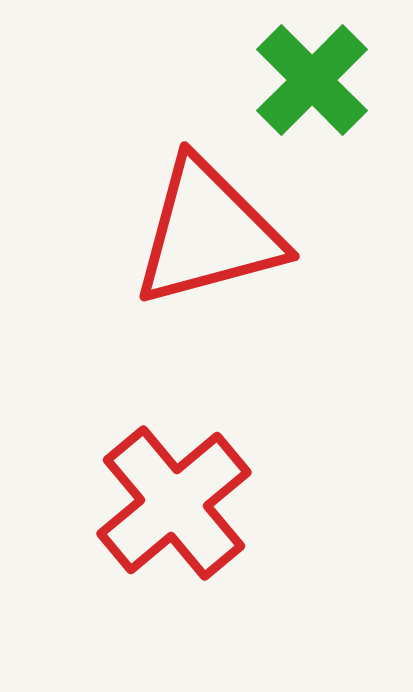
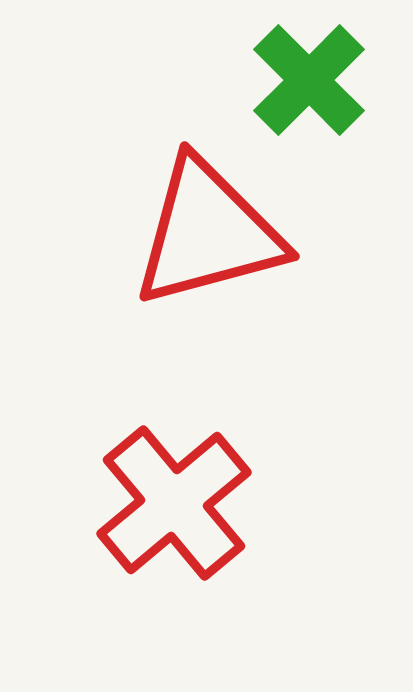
green cross: moved 3 px left
